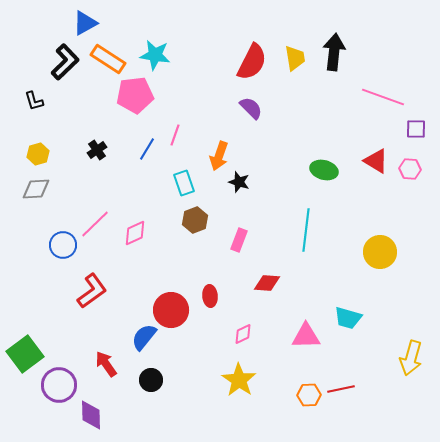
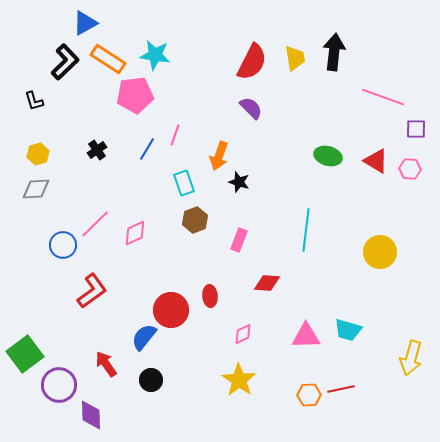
green ellipse at (324, 170): moved 4 px right, 14 px up
cyan trapezoid at (348, 318): moved 12 px down
